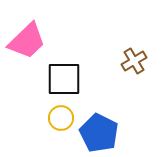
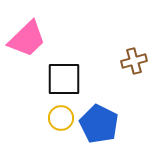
pink trapezoid: moved 2 px up
brown cross: rotated 15 degrees clockwise
blue pentagon: moved 9 px up
